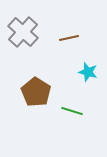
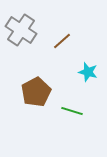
gray cross: moved 2 px left, 2 px up; rotated 8 degrees counterclockwise
brown line: moved 7 px left, 3 px down; rotated 30 degrees counterclockwise
brown pentagon: rotated 12 degrees clockwise
